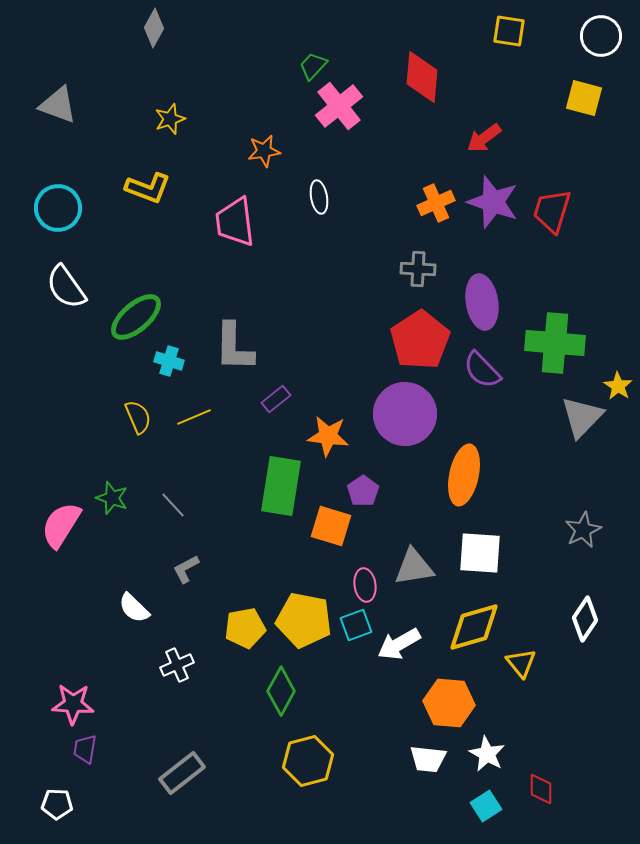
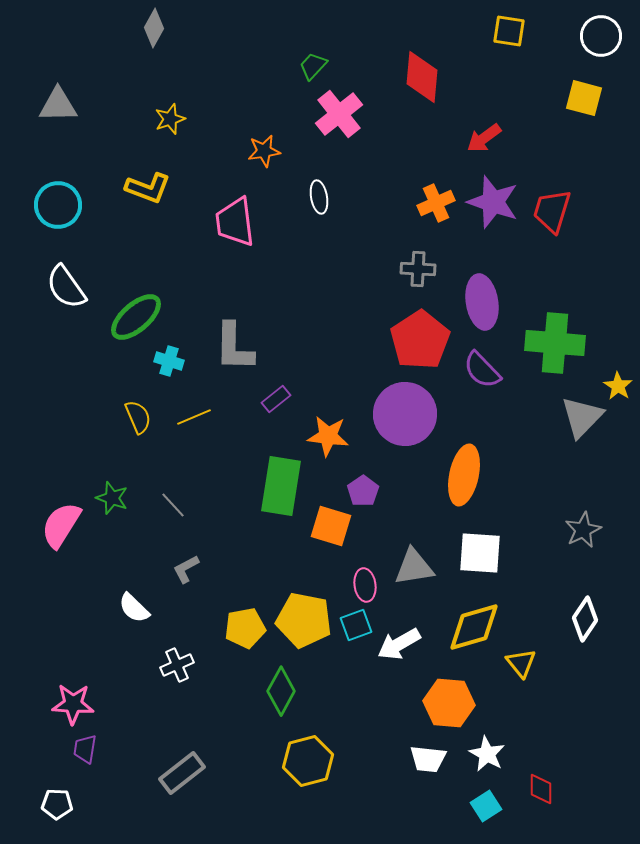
gray triangle at (58, 105): rotated 21 degrees counterclockwise
pink cross at (339, 106): moved 8 px down
cyan circle at (58, 208): moved 3 px up
